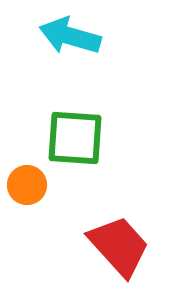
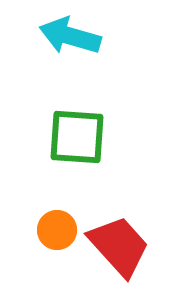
green square: moved 2 px right, 1 px up
orange circle: moved 30 px right, 45 px down
